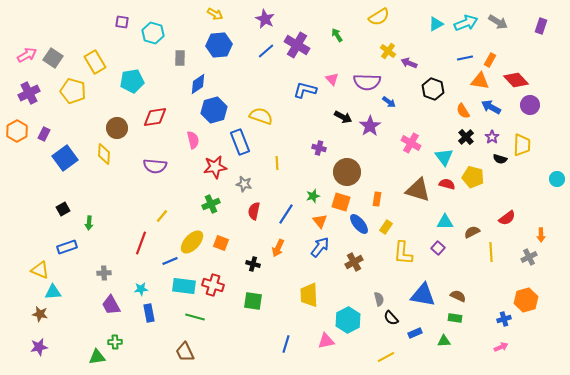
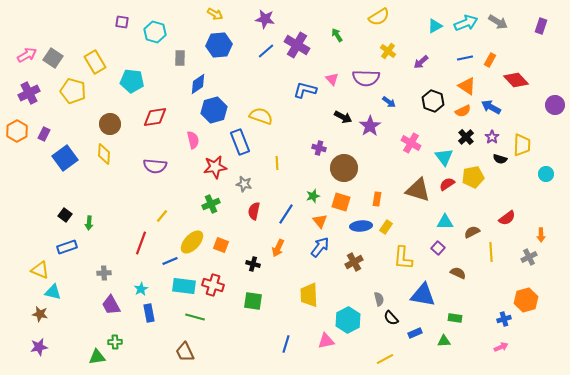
purple star at (265, 19): rotated 18 degrees counterclockwise
cyan triangle at (436, 24): moved 1 px left, 2 px down
cyan hexagon at (153, 33): moved 2 px right, 1 px up
purple arrow at (409, 63): moved 12 px right, 1 px up; rotated 63 degrees counterclockwise
cyan pentagon at (132, 81): rotated 15 degrees clockwise
orange triangle at (480, 81): moved 13 px left, 5 px down; rotated 24 degrees clockwise
purple semicircle at (367, 82): moved 1 px left, 4 px up
black hexagon at (433, 89): moved 12 px down
purple circle at (530, 105): moved 25 px right
orange semicircle at (463, 111): rotated 84 degrees counterclockwise
brown circle at (117, 128): moved 7 px left, 4 px up
brown circle at (347, 172): moved 3 px left, 4 px up
yellow pentagon at (473, 177): rotated 25 degrees counterclockwise
cyan circle at (557, 179): moved 11 px left, 5 px up
red semicircle at (447, 184): rotated 49 degrees counterclockwise
black square at (63, 209): moved 2 px right, 6 px down; rotated 24 degrees counterclockwise
blue ellipse at (359, 224): moved 2 px right, 2 px down; rotated 55 degrees counterclockwise
orange square at (221, 243): moved 2 px down
yellow L-shape at (403, 253): moved 5 px down
cyan star at (141, 289): rotated 24 degrees counterclockwise
cyan triangle at (53, 292): rotated 18 degrees clockwise
brown semicircle at (458, 296): moved 23 px up
yellow line at (386, 357): moved 1 px left, 2 px down
